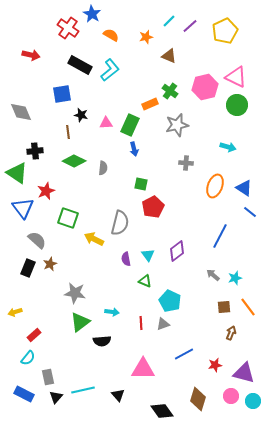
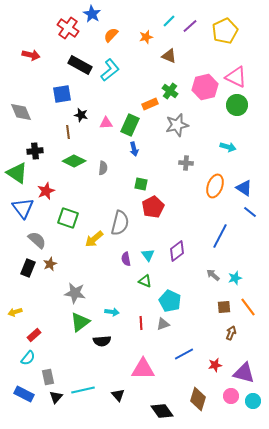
orange semicircle at (111, 35): rotated 77 degrees counterclockwise
yellow arrow at (94, 239): rotated 66 degrees counterclockwise
